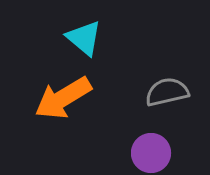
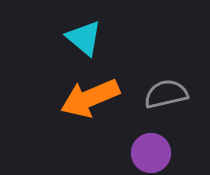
gray semicircle: moved 1 px left, 2 px down
orange arrow: moved 27 px right; rotated 8 degrees clockwise
